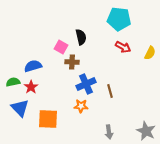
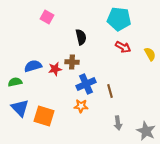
pink square: moved 14 px left, 30 px up
yellow semicircle: moved 1 px down; rotated 56 degrees counterclockwise
green semicircle: moved 2 px right
red star: moved 24 px right, 18 px up; rotated 24 degrees clockwise
orange square: moved 4 px left, 3 px up; rotated 15 degrees clockwise
gray arrow: moved 9 px right, 9 px up
